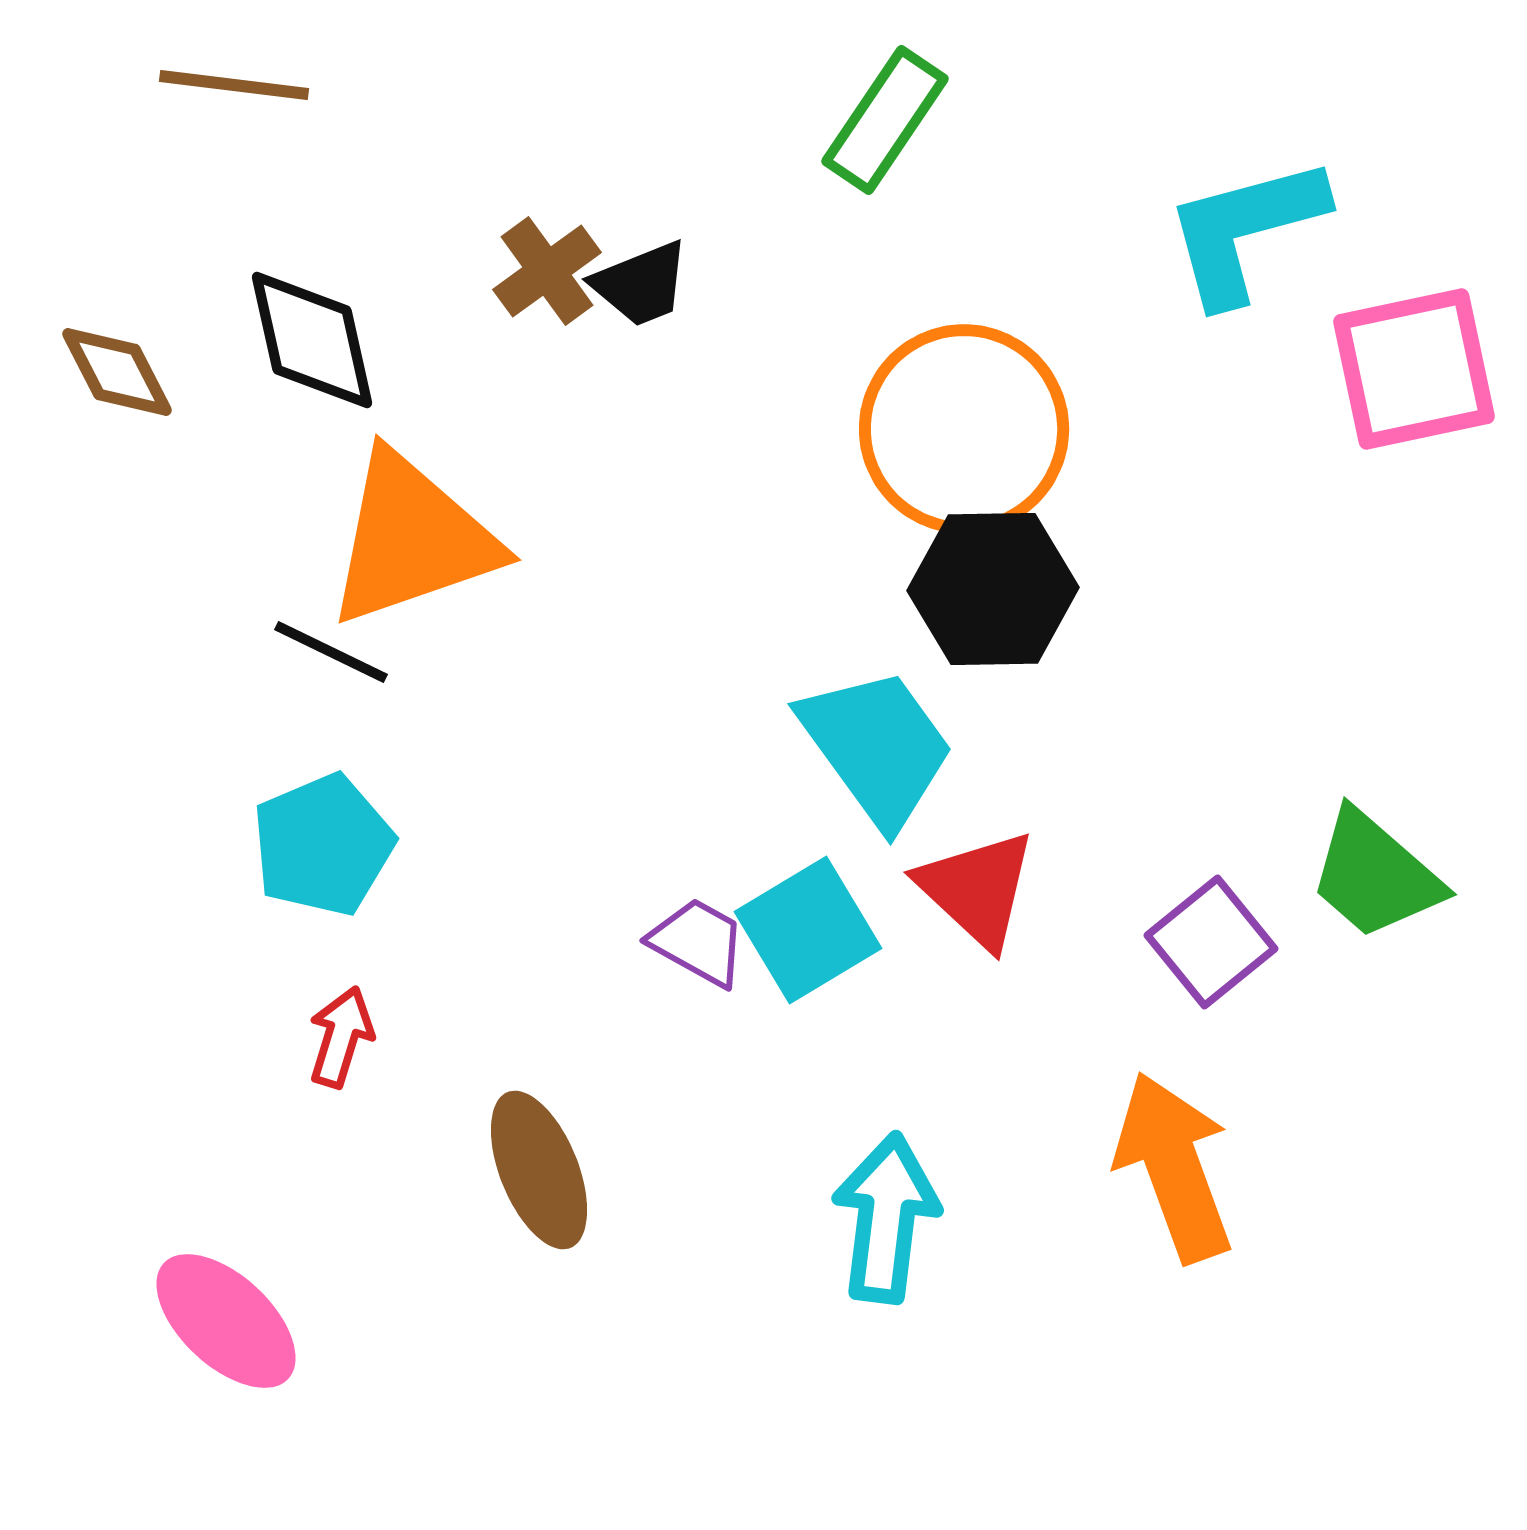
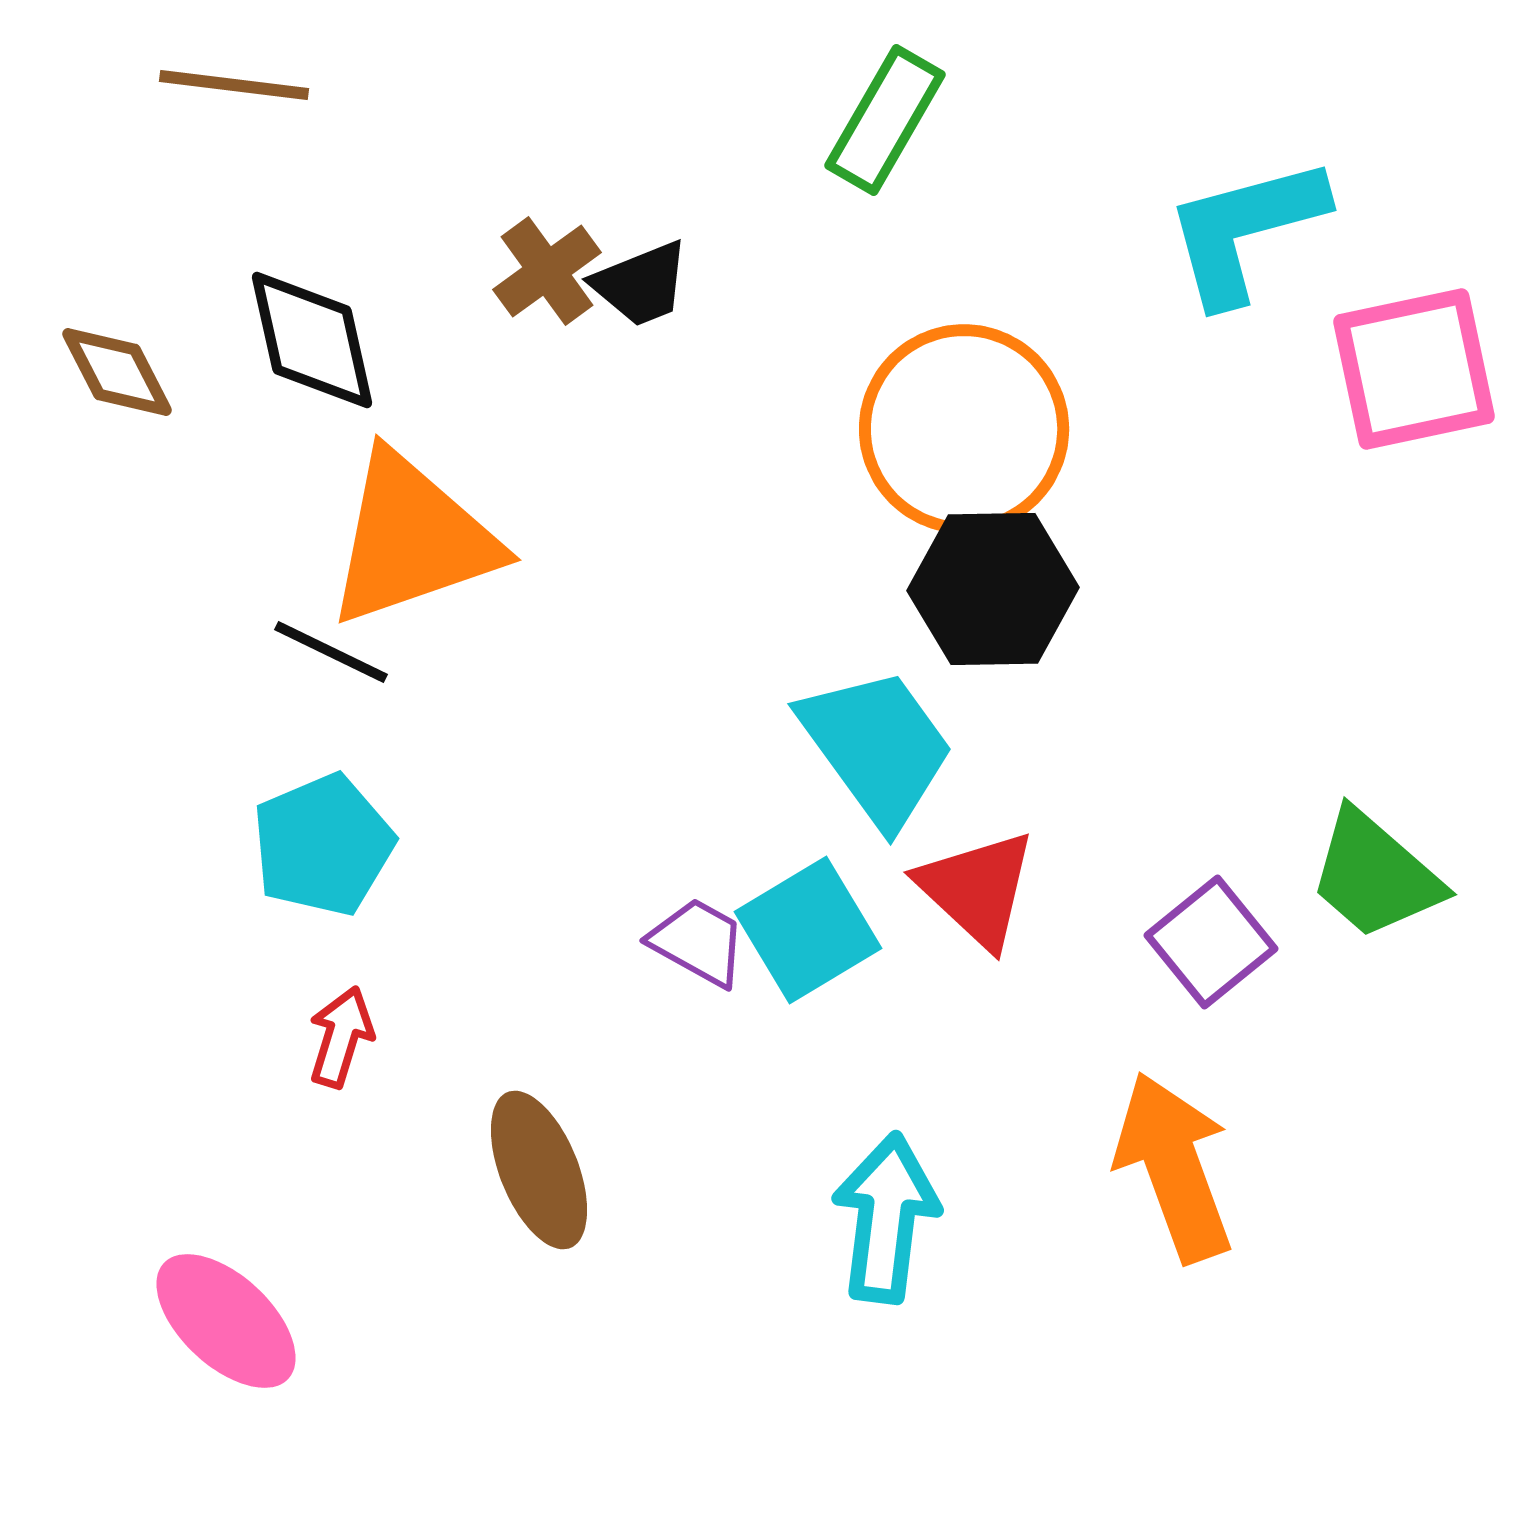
green rectangle: rotated 4 degrees counterclockwise
